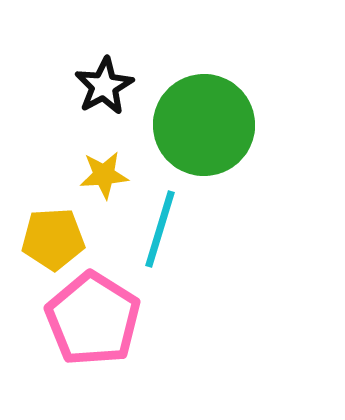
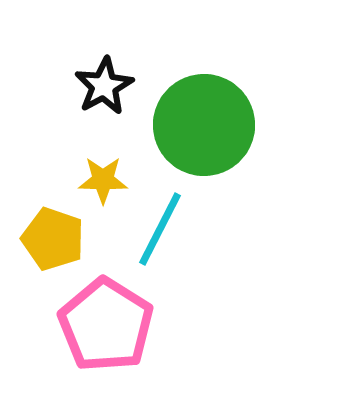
yellow star: moved 1 px left, 5 px down; rotated 6 degrees clockwise
cyan line: rotated 10 degrees clockwise
yellow pentagon: rotated 22 degrees clockwise
pink pentagon: moved 13 px right, 6 px down
